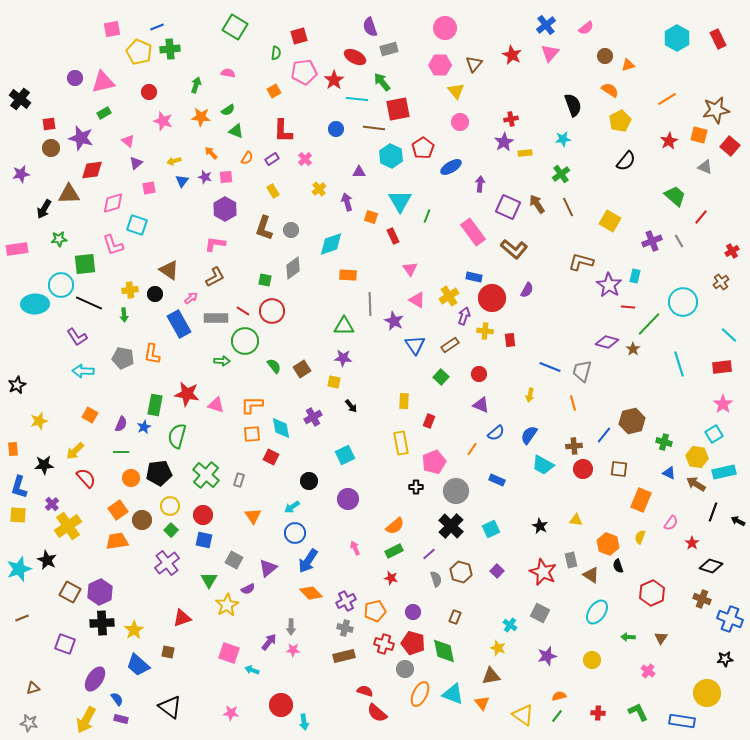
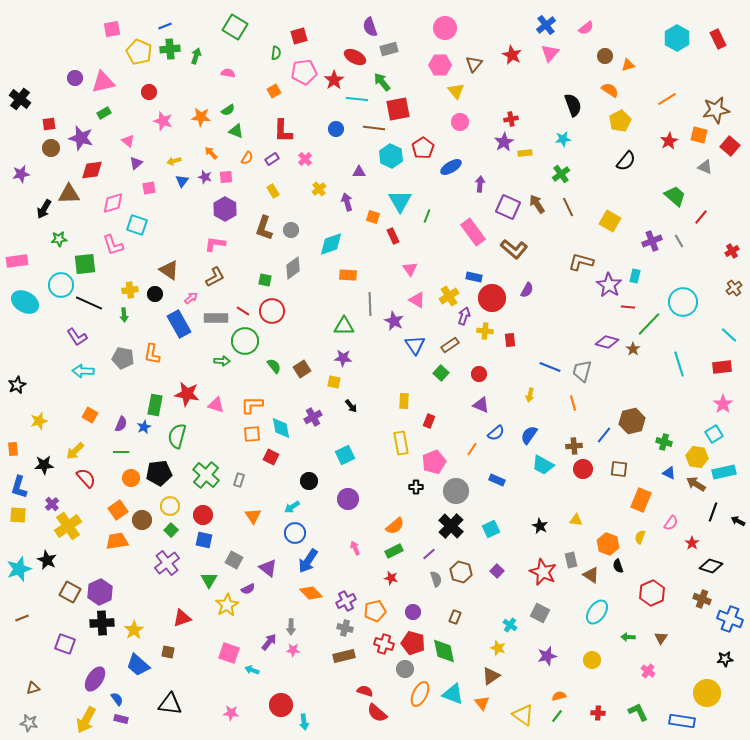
blue line at (157, 27): moved 8 px right, 1 px up
green arrow at (196, 85): moved 29 px up
orange square at (371, 217): moved 2 px right
pink rectangle at (17, 249): moved 12 px down
brown cross at (721, 282): moved 13 px right, 6 px down
cyan ellipse at (35, 304): moved 10 px left, 2 px up; rotated 32 degrees clockwise
green square at (441, 377): moved 4 px up
purple triangle at (268, 568): rotated 42 degrees counterclockwise
brown triangle at (491, 676): rotated 24 degrees counterclockwise
black triangle at (170, 707): moved 3 px up; rotated 30 degrees counterclockwise
